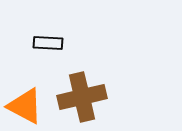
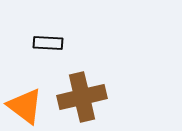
orange triangle: rotated 9 degrees clockwise
